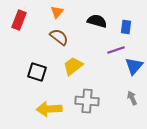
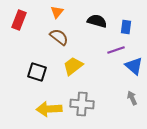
blue triangle: rotated 30 degrees counterclockwise
gray cross: moved 5 px left, 3 px down
